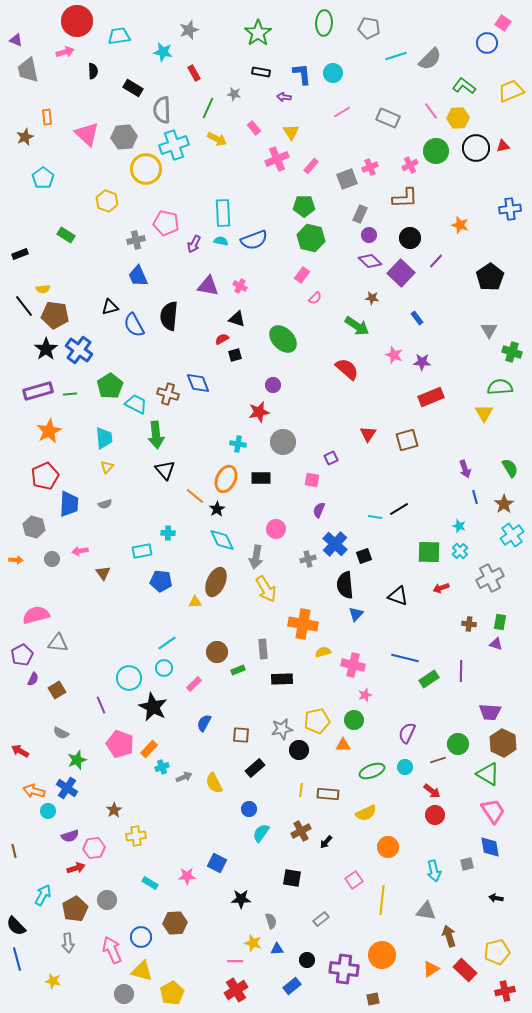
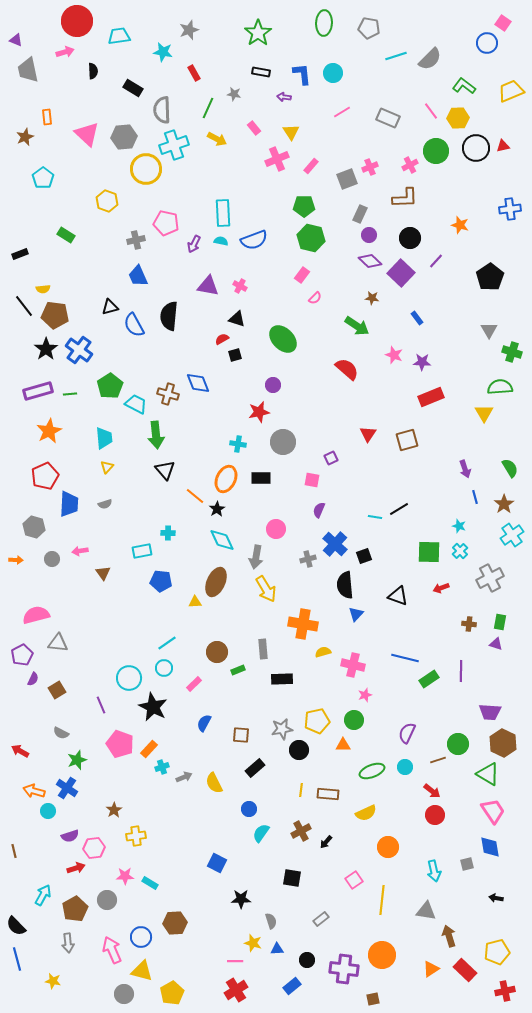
pink star at (187, 876): moved 62 px left
